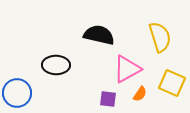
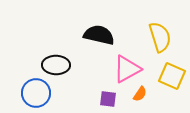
yellow square: moved 7 px up
blue circle: moved 19 px right
